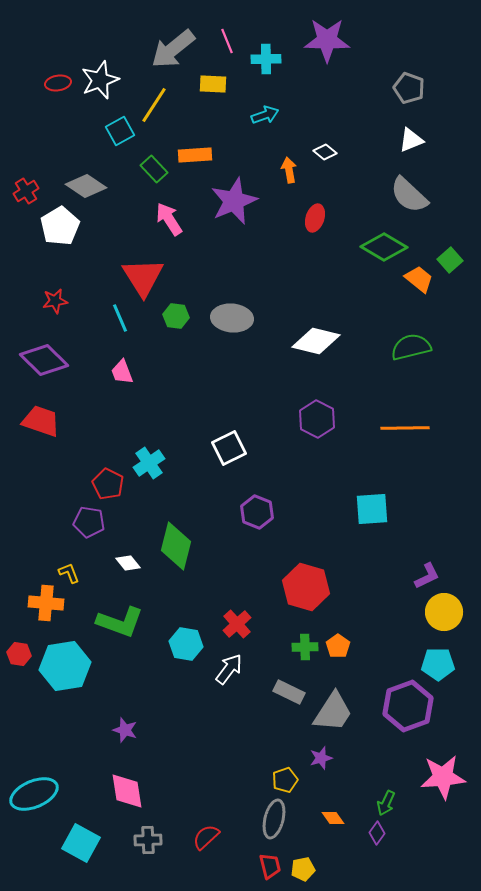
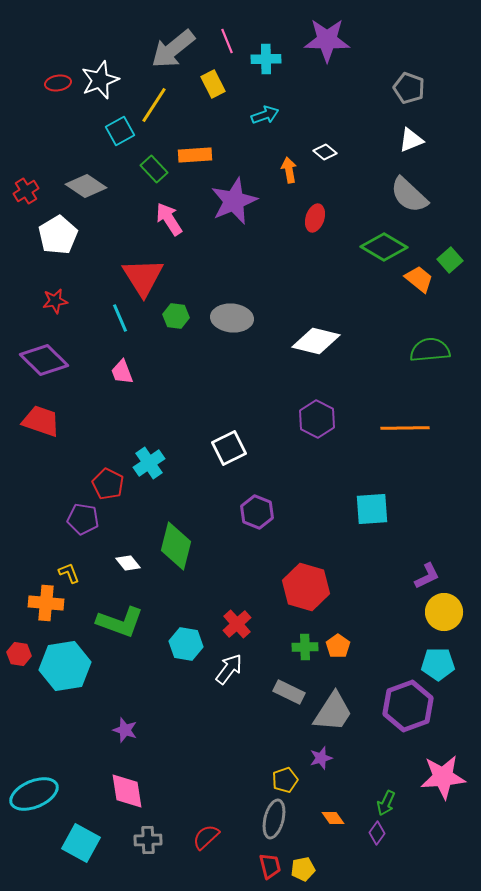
yellow rectangle at (213, 84): rotated 60 degrees clockwise
white pentagon at (60, 226): moved 2 px left, 9 px down
green semicircle at (411, 347): moved 19 px right, 3 px down; rotated 9 degrees clockwise
purple pentagon at (89, 522): moved 6 px left, 3 px up
